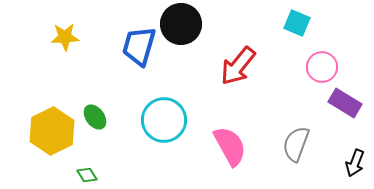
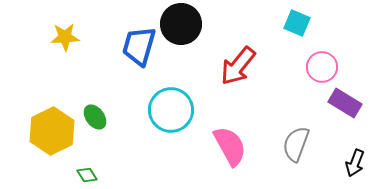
cyan circle: moved 7 px right, 10 px up
